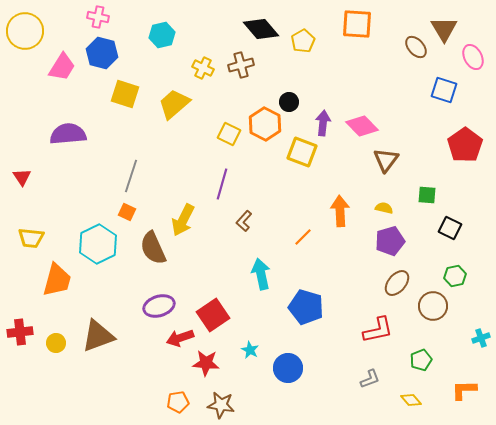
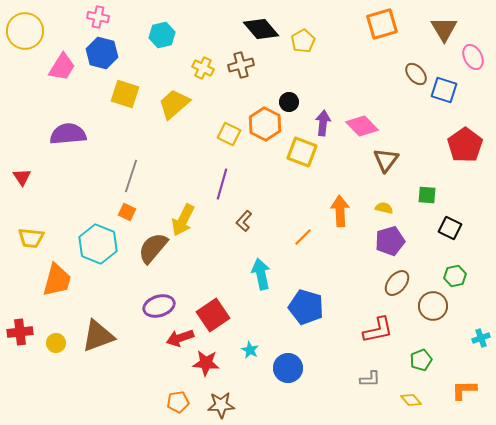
orange square at (357, 24): moved 25 px right; rotated 20 degrees counterclockwise
brown ellipse at (416, 47): moved 27 px down
cyan hexagon at (98, 244): rotated 12 degrees counterclockwise
brown semicircle at (153, 248): rotated 64 degrees clockwise
gray L-shape at (370, 379): rotated 20 degrees clockwise
brown star at (221, 405): rotated 12 degrees counterclockwise
